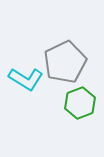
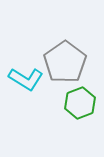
gray pentagon: rotated 9 degrees counterclockwise
